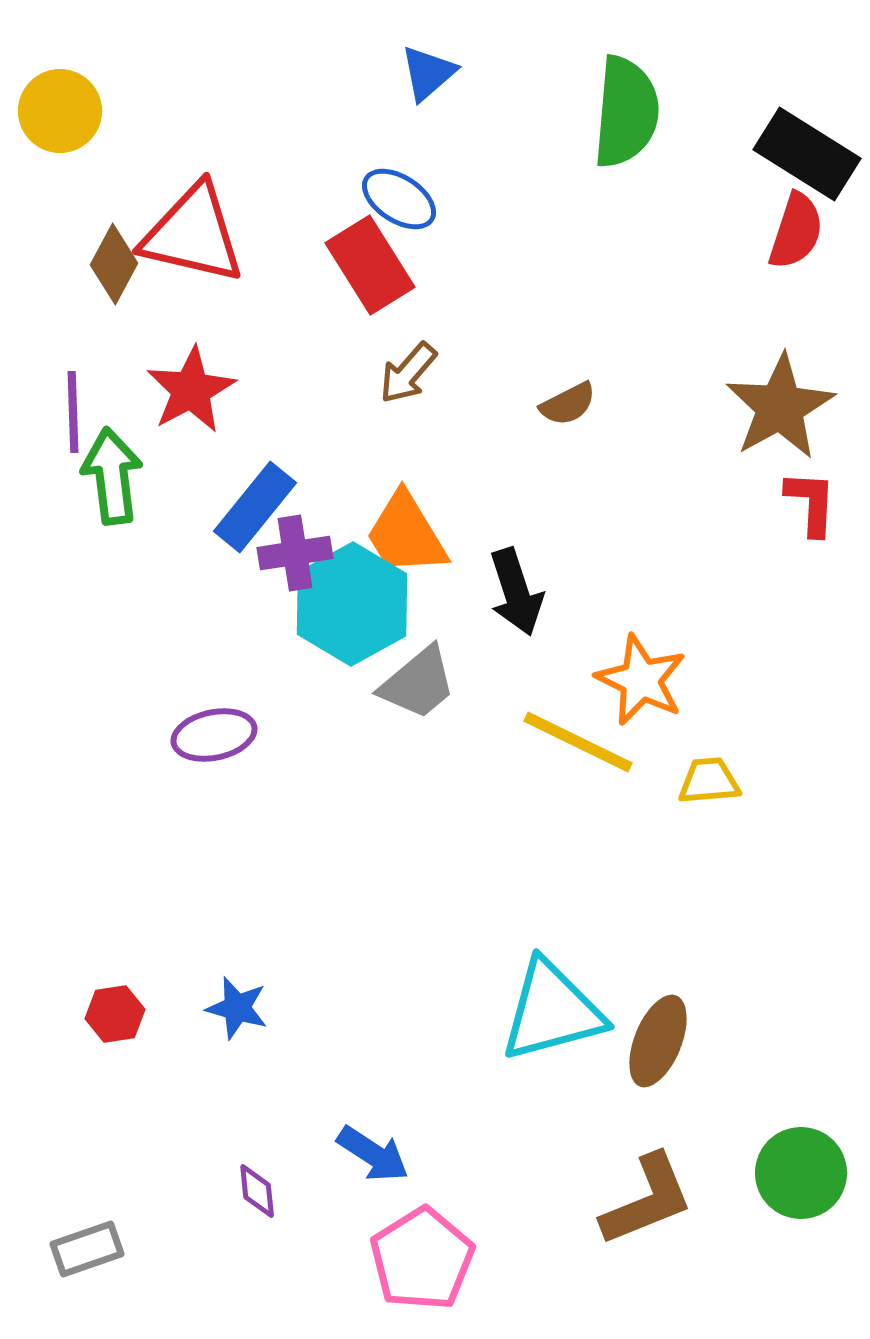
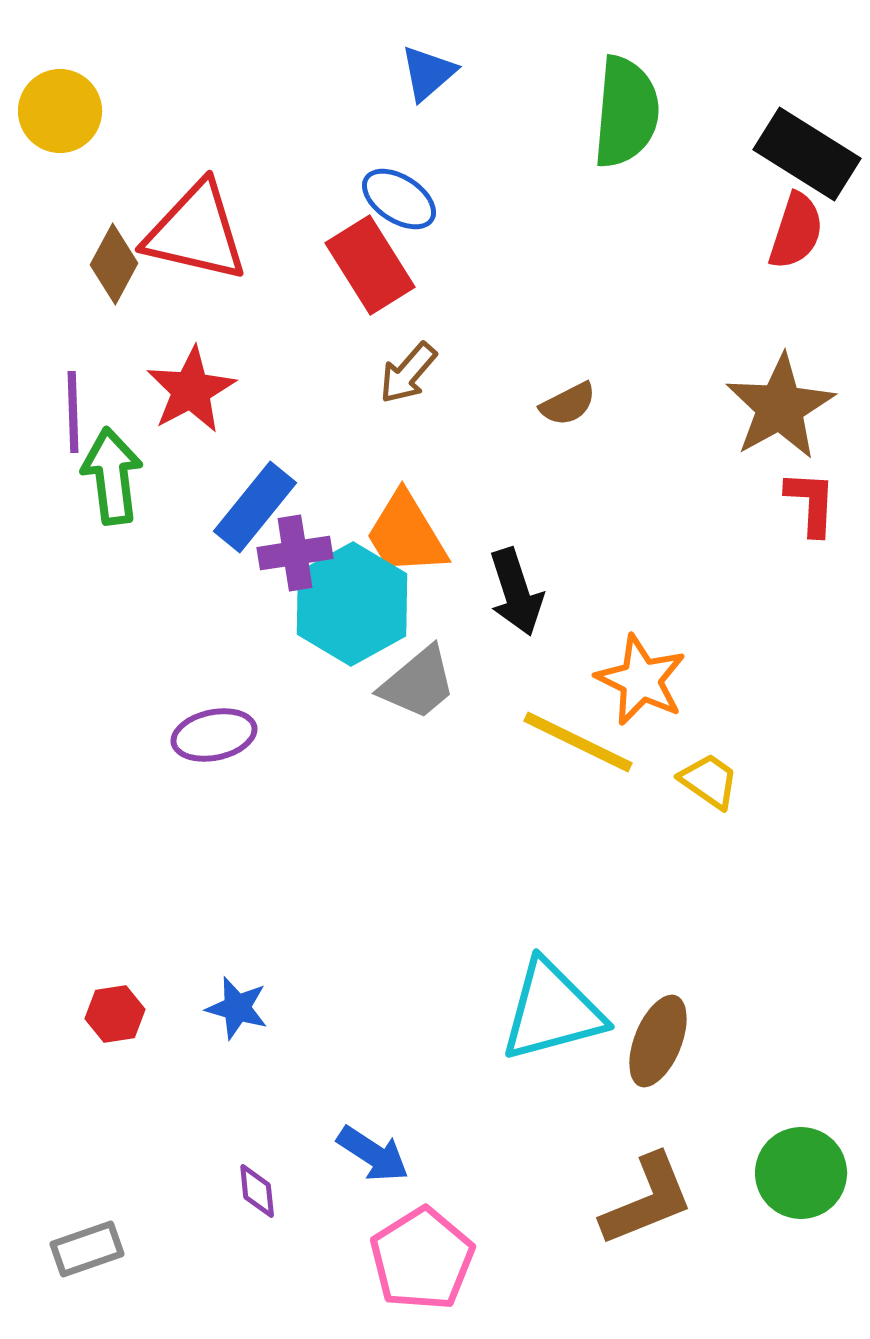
red triangle: moved 3 px right, 2 px up
yellow trapezoid: rotated 40 degrees clockwise
